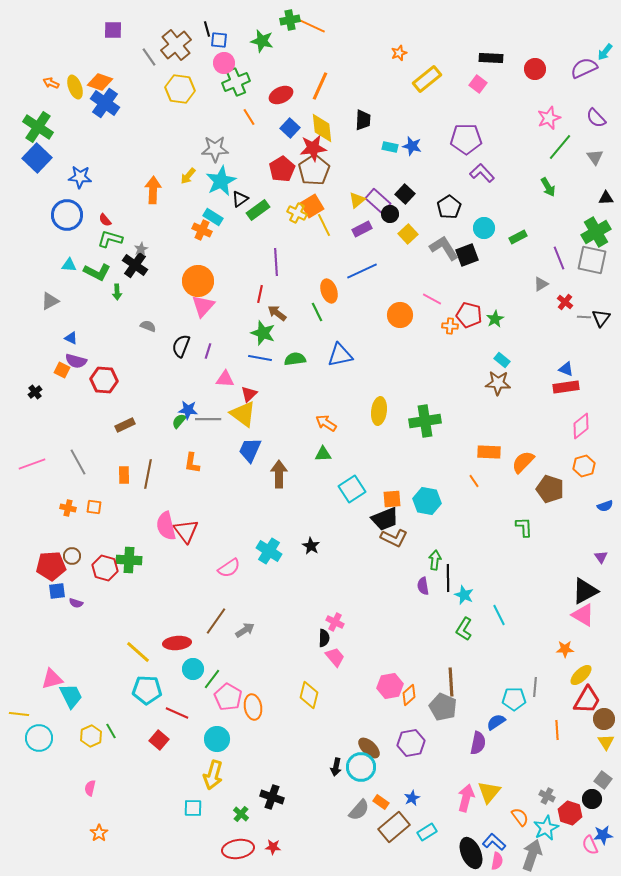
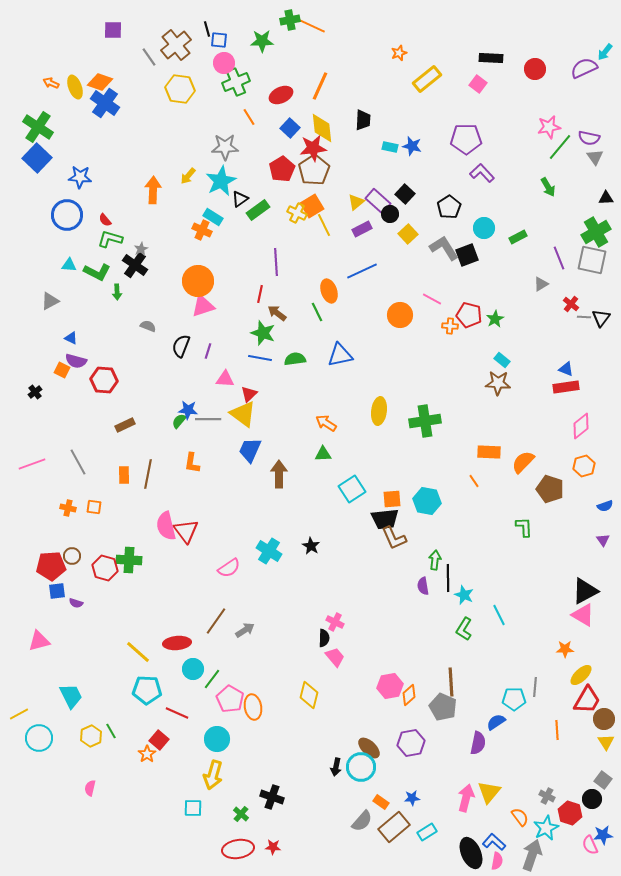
green star at (262, 41): rotated 15 degrees counterclockwise
pink star at (549, 118): moved 9 px down; rotated 10 degrees clockwise
purple semicircle at (596, 118): moved 7 px left, 20 px down; rotated 35 degrees counterclockwise
gray star at (215, 149): moved 10 px right, 2 px up
yellow triangle at (357, 200): moved 1 px left, 2 px down
red cross at (565, 302): moved 6 px right, 2 px down
pink triangle at (203, 306): rotated 30 degrees clockwise
black trapezoid at (385, 519): rotated 16 degrees clockwise
brown L-shape at (394, 538): rotated 40 degrees clockwise
purple triangle at (601, 557): moved 2 px right, 17 px up
pink triangle at (52, 679): moved 13 px left, 38 px up
pink pentagon at (228, 697): moved 2 px right, 2 px down
yellow line at (19, 714): rotated 36 degrees counterclockwise
blue star at (412, 798): rotated 21 degrees clockwise
gray semicircle at (359, 810): moved 3 px right, 11 px down
orange star at (99, 833): moved 48 px right, 79 px up
